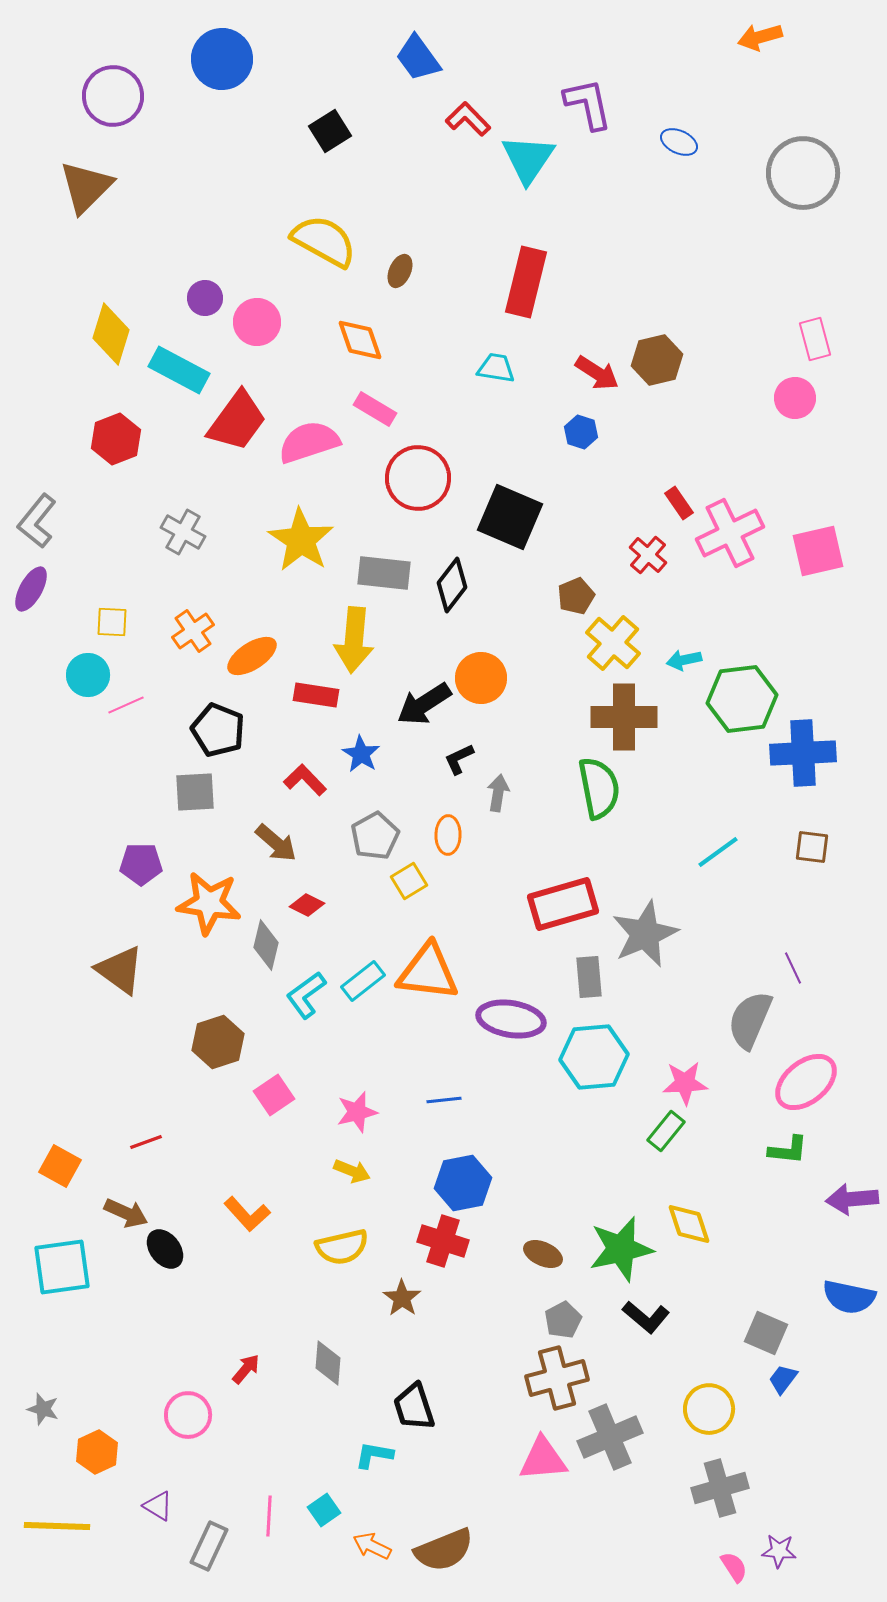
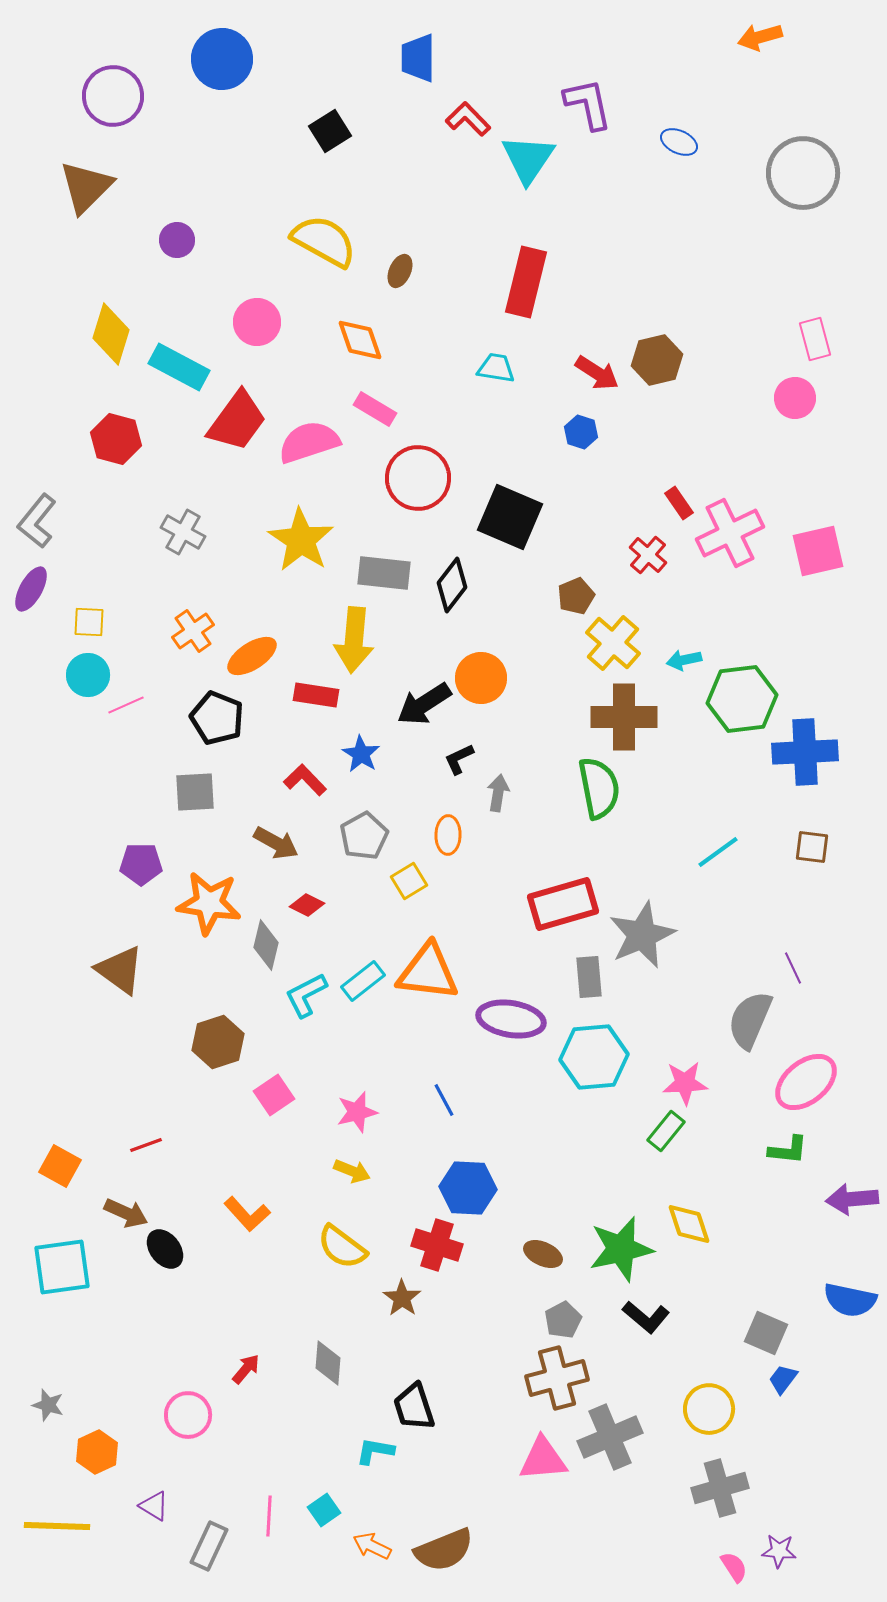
blue trapezoid at (418, 58): rotated 36 degrees clockwise
purple circle at (205, 298): moved 28 px left, 58 px up
cyan rectangle at (179, 370): moved 3 px up
red hexagon at (116, 439): rotated 24 degrees counterclockwise
yellow square at (112, 622): moved 23 px left
black pentagon at (218, 730): moved 1 px left, 12 px up
blue cross at (803, 753): moved 2 px right, 1 px up
gray pentagon at (375, 836): moved 11 px left
brown arrow at (276, 843): rotated 12 degrees counterclockwise
gray star at (645, 934): moved 3 px left, 1 px down
cyan L-shape at (306, 995): rotated 9 degrees clockwise
blue line at (444, 1100): rotated 68 degrees clockwise
red line at (146, 1142): moved 3 px down
blue hexagon at (463, 1183): moved 5 px right, 5 px down; rotated 14 degrees clockwise
red cross at (443, 1241): moved 6 px left, 4 px down
yellow semicircle at (342, 1247): rotated 50 degrees clockwise
blue semicircle at (849, 1297): moved 1 px right, 3 px down
gray star at (43, 1409): moved 5 px right, 4 px up
cyan L-shape at (374, 1455): moved 1 px right, 4 px up
purple triangle at (158, 1506): moved 4 px left
